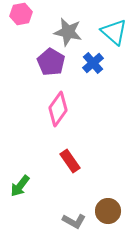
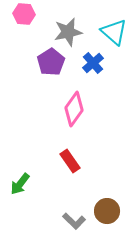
pink hexagon: moved 3 px right; rotated 15 degrees clockwise
gray star: rotated 24 degrees counterclockwise
purple pentagon: rotated 8 degrees clockwise
pink diamond: moved 16 px right
green arrow: moved 2 px up
brown circle: moved 1 px left
gray L-shape: rotated 15 degrees clockwise
